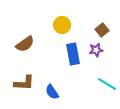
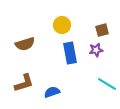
brown square: rotated 24 degrees clockwise
brown semicircle: rotated 18 degrees clockwise
blue rectangle: moved 3 px left, 1 px up
brown L-shape: rotated 20 degrees counterclockwise
blue semicircle: rotated 105 degrees clockwise
